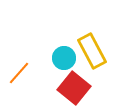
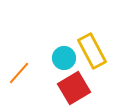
red square: rotated 20 degrees clockwise
